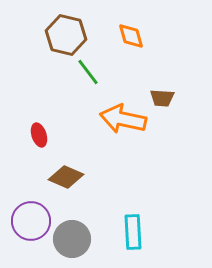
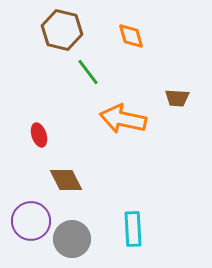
brown hexagon: moved 4 px left, 5 px up
brown trapezoid: moved 15 px right
brown diamond: moved 3 px down; rotated 40 degrees clockwise
cyan rectangle: moved 3 px up
